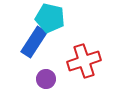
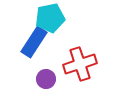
cyan pentagon: rotated 24 degrees counterclockwise
red cross: moved 4 px left, 3 px down
